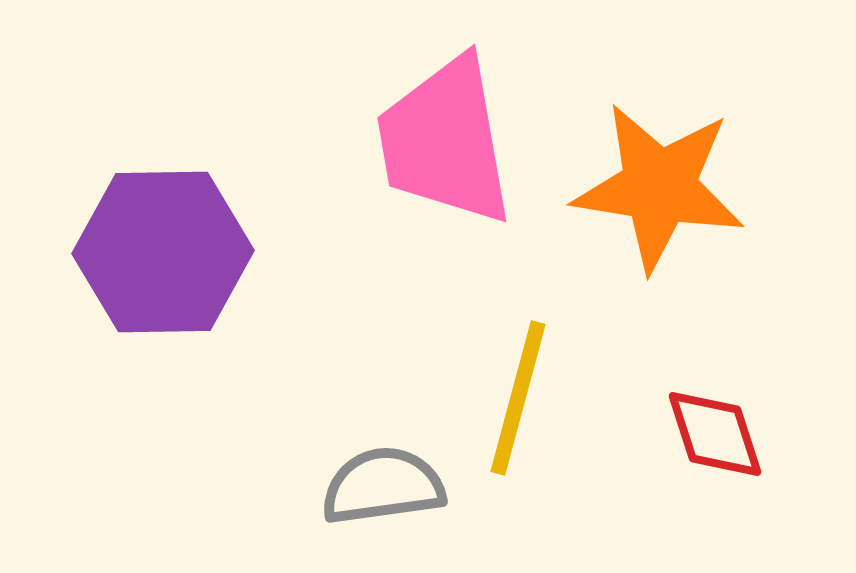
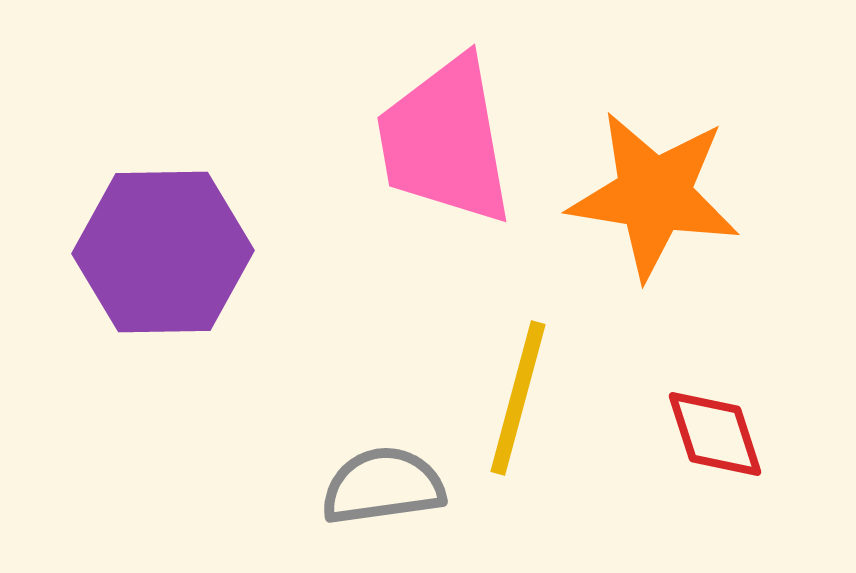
orange star: moved 5 px left, 8 px down
